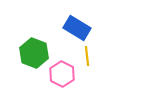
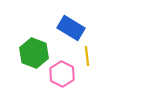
blue rectangle: moved 6 px left
